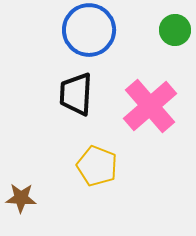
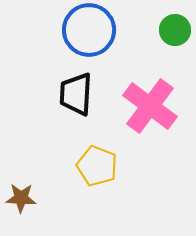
pink cross: rotated 12 degrees counterclockwise
